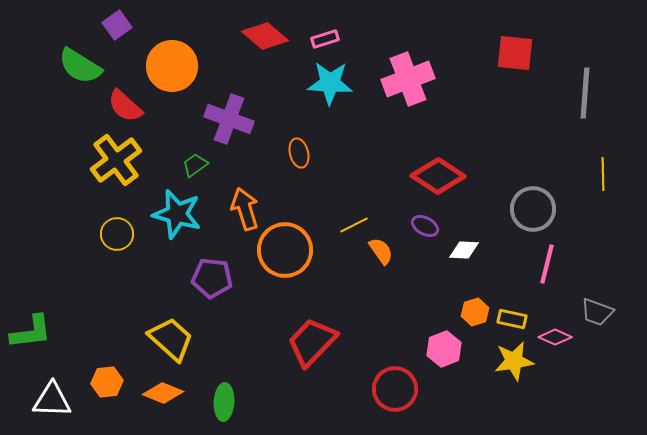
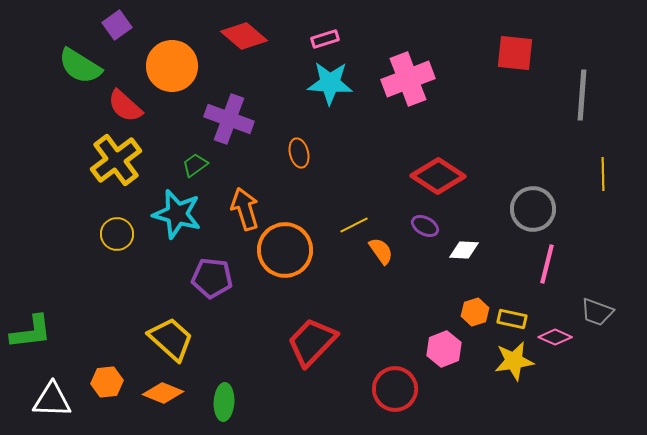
red diamond at (265, 36): moved 21 px left
gray line at (585, 93): moved 3 px left, 2 px down
